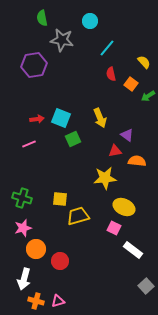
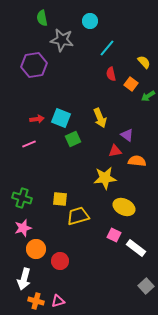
pink square: moved 7 px down
white rectangle: moved 3 px right, 2 px up
